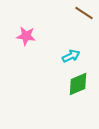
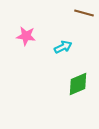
brown line: rotated 18 degrees counterclockwise
cyan arrow: moved 8 px left, 9 px up
